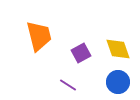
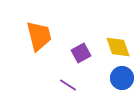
yellow diamond: moved 2 px up
blue circle: moved 4 px right, 4 px up
